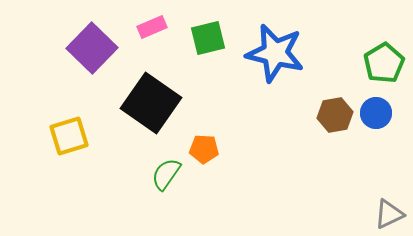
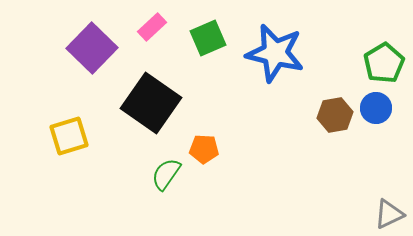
pink rectangle: rotated 20 degrees counterclockwise
green square: rotated 9 degrees counterclockwise
blue circle: moved 5 px up
